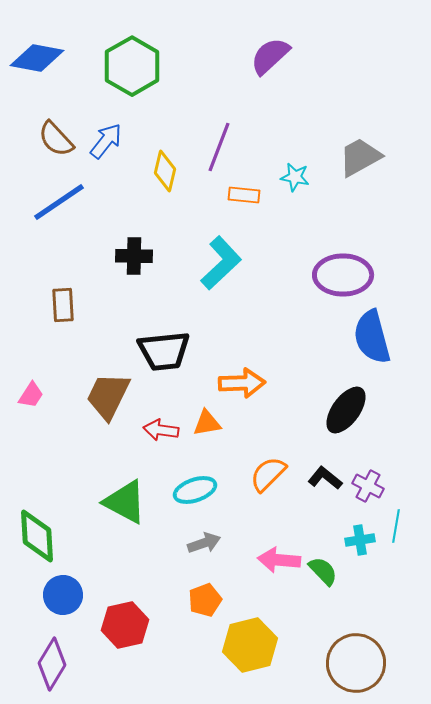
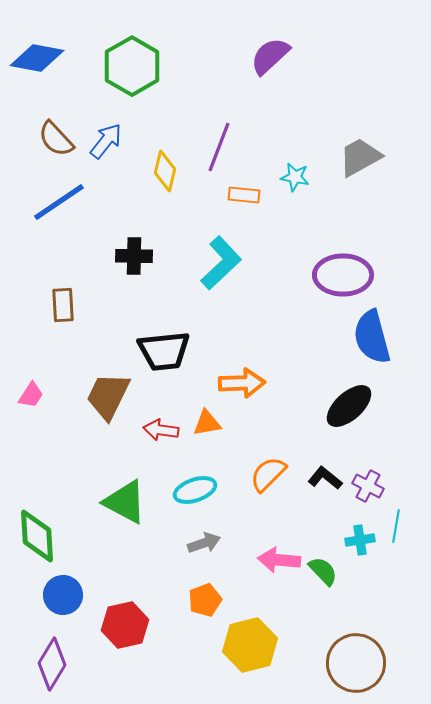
black ellipse: moved 3 px right, 4 px up; rotated 12 degrees clockwise
